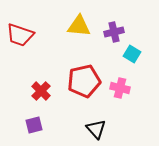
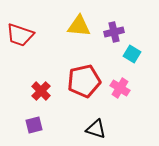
pink cross: rotated 18 degrees clockwise
black triangle: rotated 30 degrees counterclockwise
